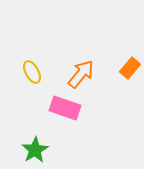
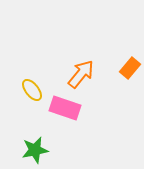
yellow ellipse: moved 18 px down; rotated 10 degrees counterclockwise
green star: rotated 20 degrees clockwise
